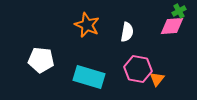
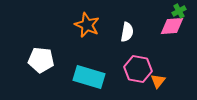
orange triangle: moved 1 px right, 2 px down
